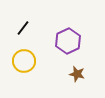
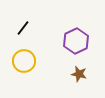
purple hexagon: moved 8 px right
brown star: moved 2 px right
